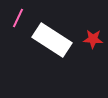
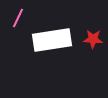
white rectangle: rotated 42 degrees counterclockwise
